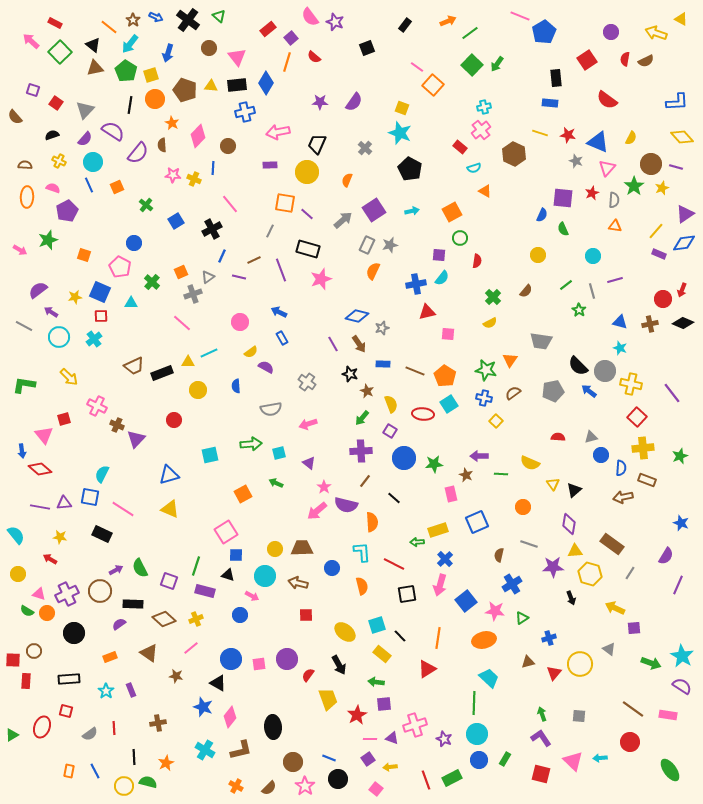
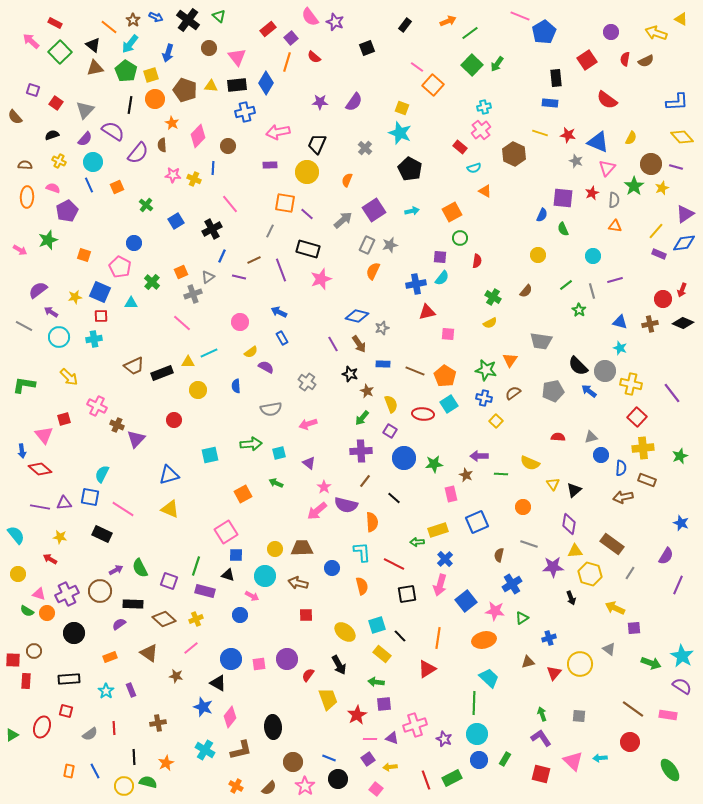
purple square at (439, 255): moved 1 px right, 2 px down
green cross at (493, 297): rotated 14 degrees counterclockwise
cyan cross at (94, 339): rotated 28 degrees clockwise
